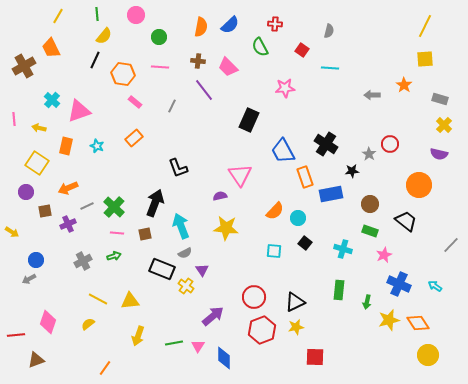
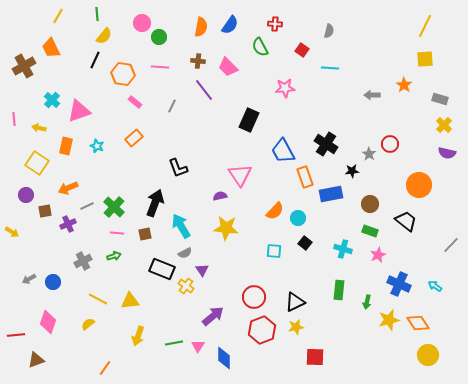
pink circle at (136, 15): moved 6 px right, 8 px down
blue semicircle at (230, 25): rotated 12 degrees counterclockwise
purple semicircle at (439, 154): moved 8 px right, 1 px up
purple circle at (26, 192): moved 3 px down
cyan arrow at (181, 226): rotated 10 degrees counterclockwise
pink star at (384, 255): moved 6 px left
blue circle at (36, 260): moved 17 px right, 22 px down
